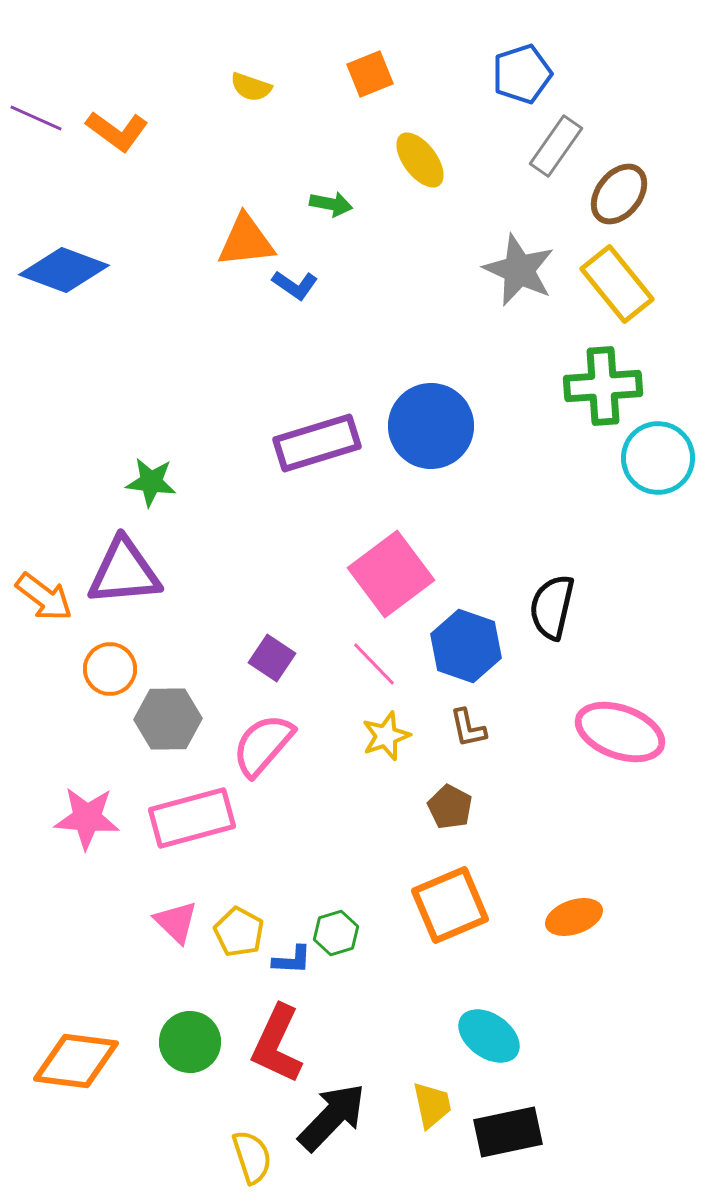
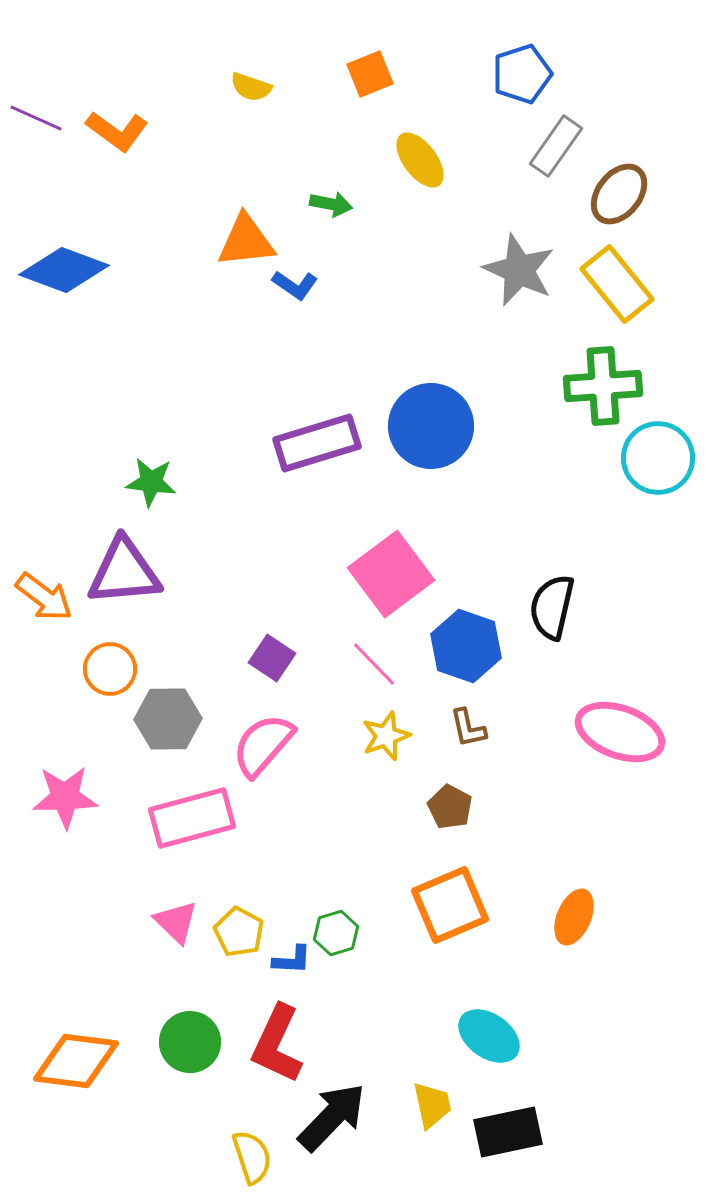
pink star at (87, 818): moved 22 px left, 21 px up; rotated 6 degrees counterclockwise
orange ellipse at (574, 917): rotated 48 degrees counterclockwise
